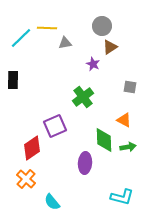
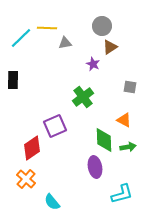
purple ellipse: moved 10 px right, 4 px down; rotated 15 degrees counterclockwise
cyan L-shape: moved 3 px up; rotated 30 degrees counterclockwise
